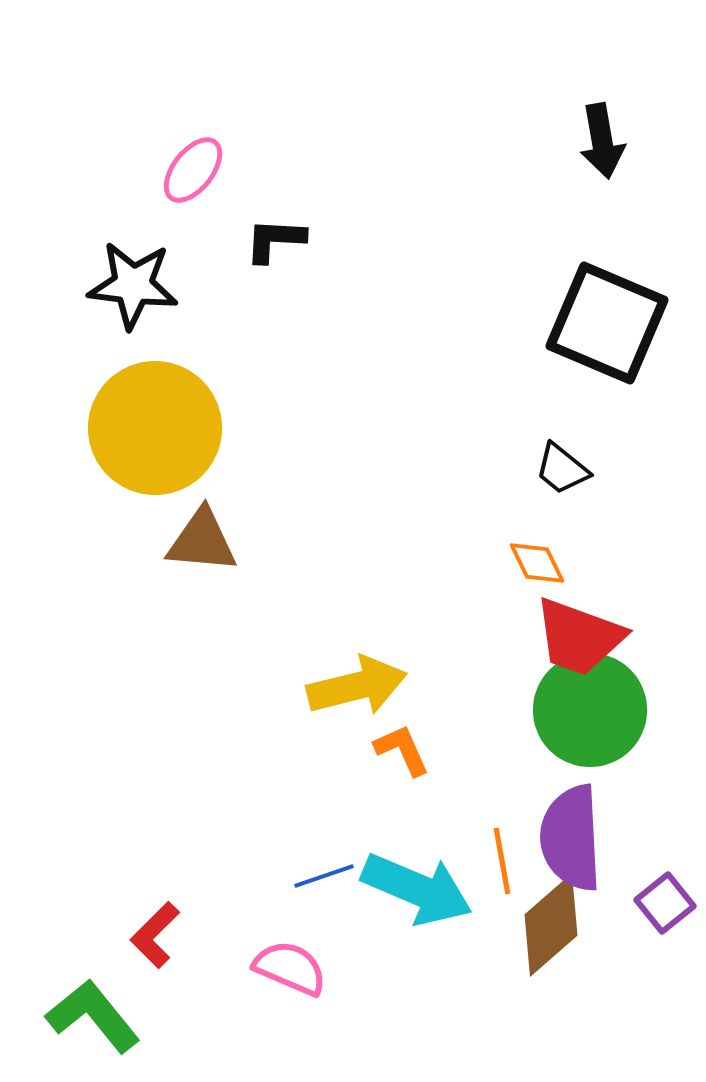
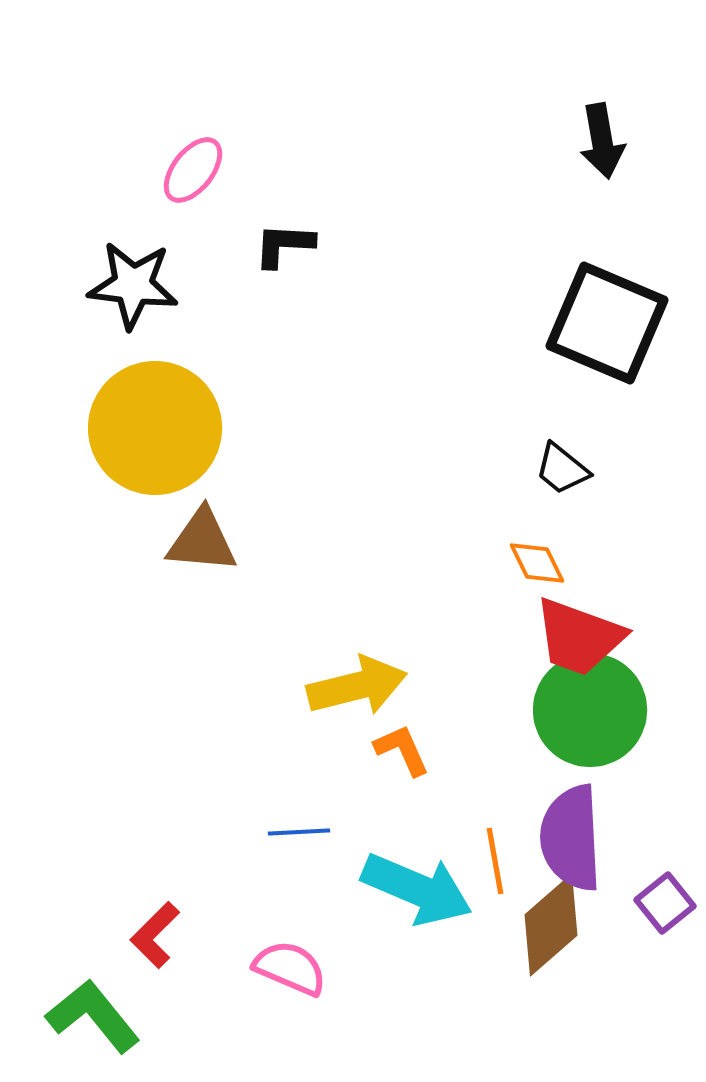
black L-shape: moved 9 px right, 5 px down
orange line: moved 7 px left
blue line: moved 25 px left, 44 px up; rotated 16 degrees clockwise
